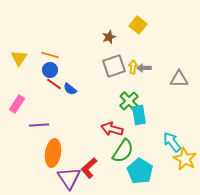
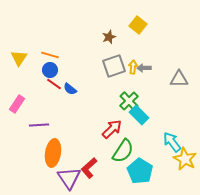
cyan rectangle: rotated 36 degrees counterclockwise
red arrow: rotated 120 degrees clockwise
